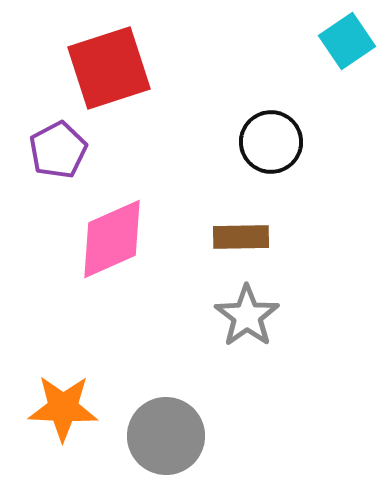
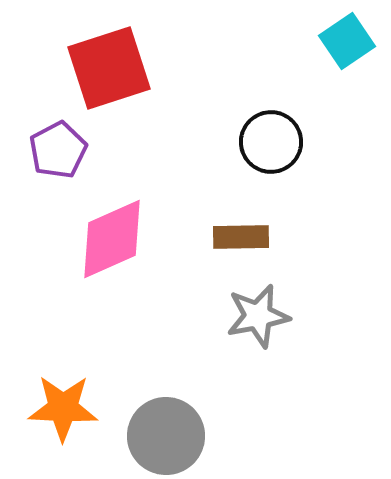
gray star: moved 11 px right; rotated 24 degrees clockwise
